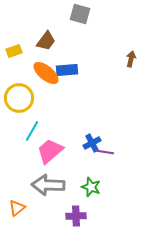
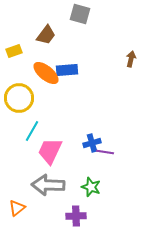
brown trapezoid: moved 6 px up
blue cross: rotated 12 degrees clockwise
pink trapezoid: rotated 24 degrees counterclockwise
